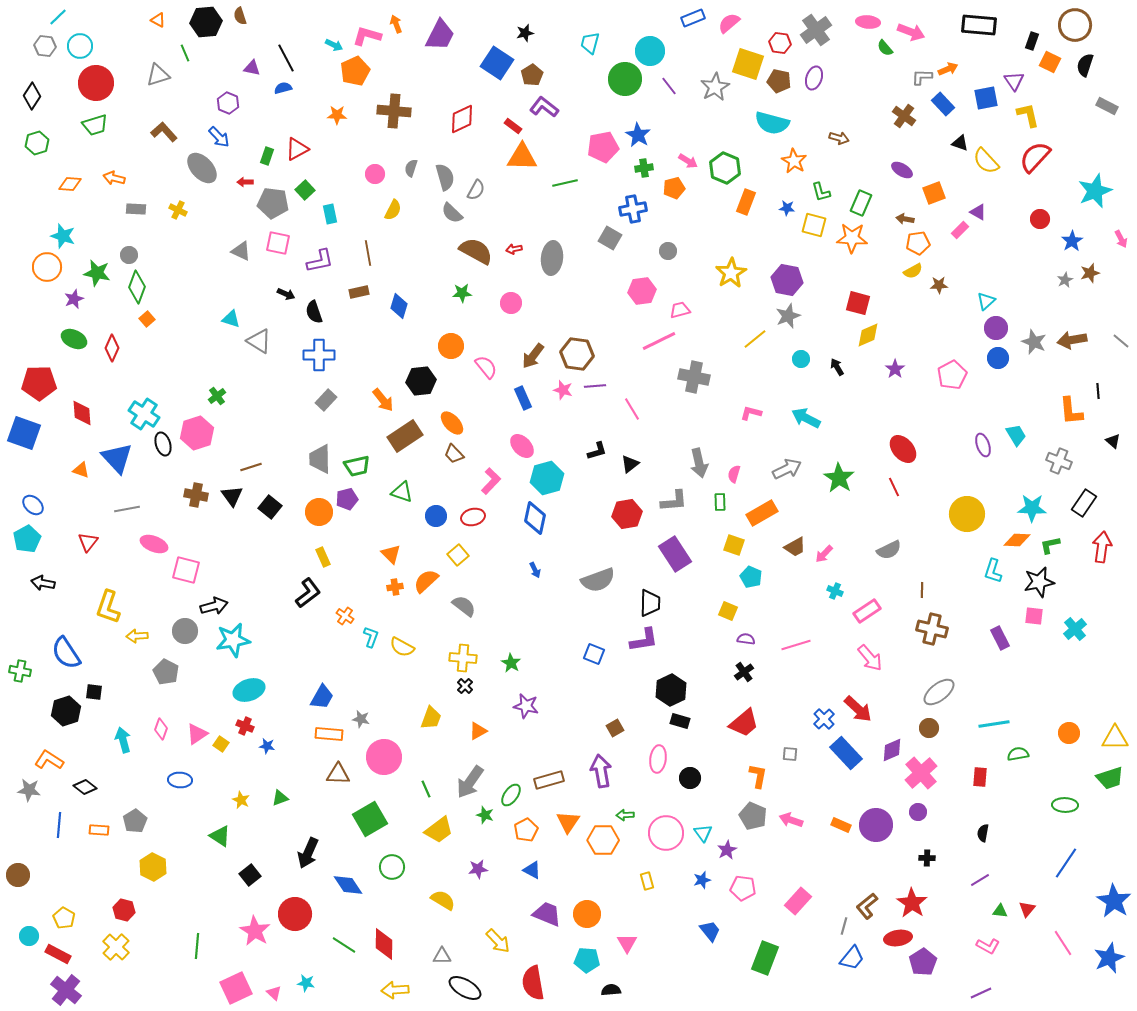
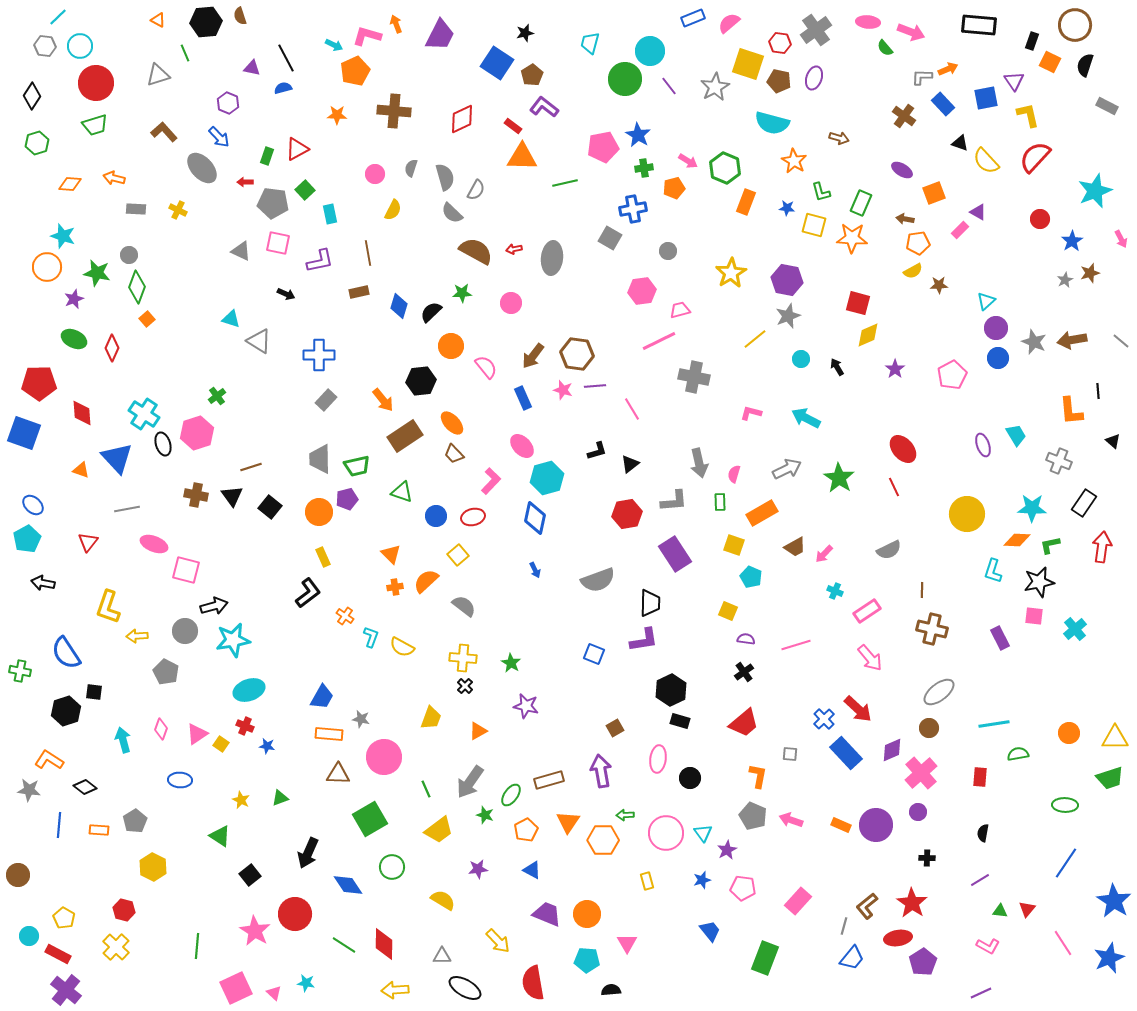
black semicircle at (314, 312): moved 117 px right; rotated 65 degrees clockwise
